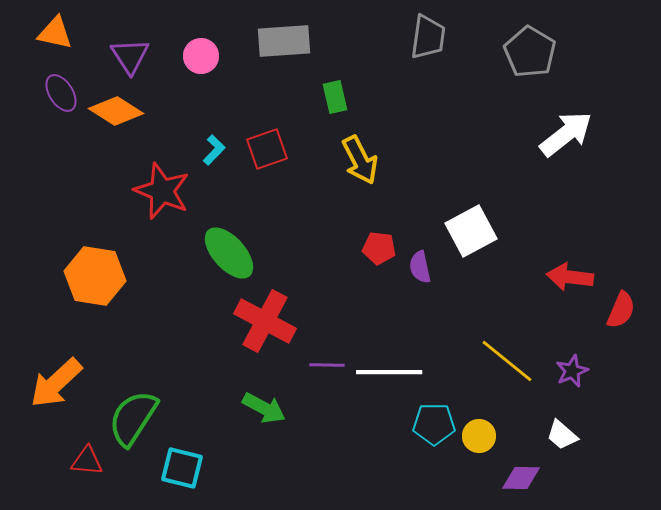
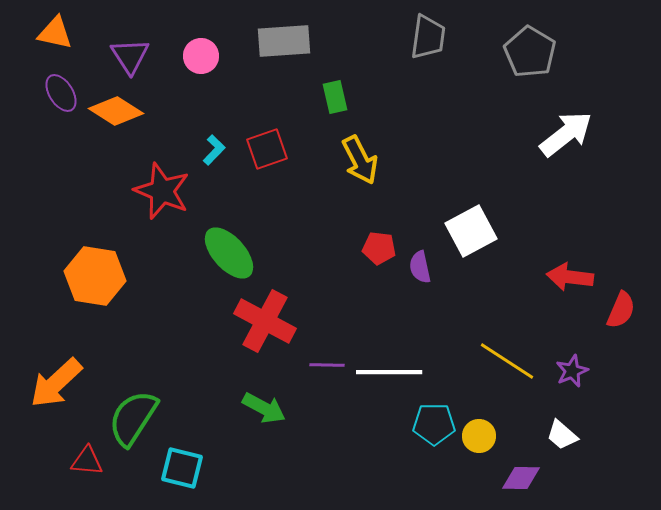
yellow line: rotated 6 degrees counterclockwise
